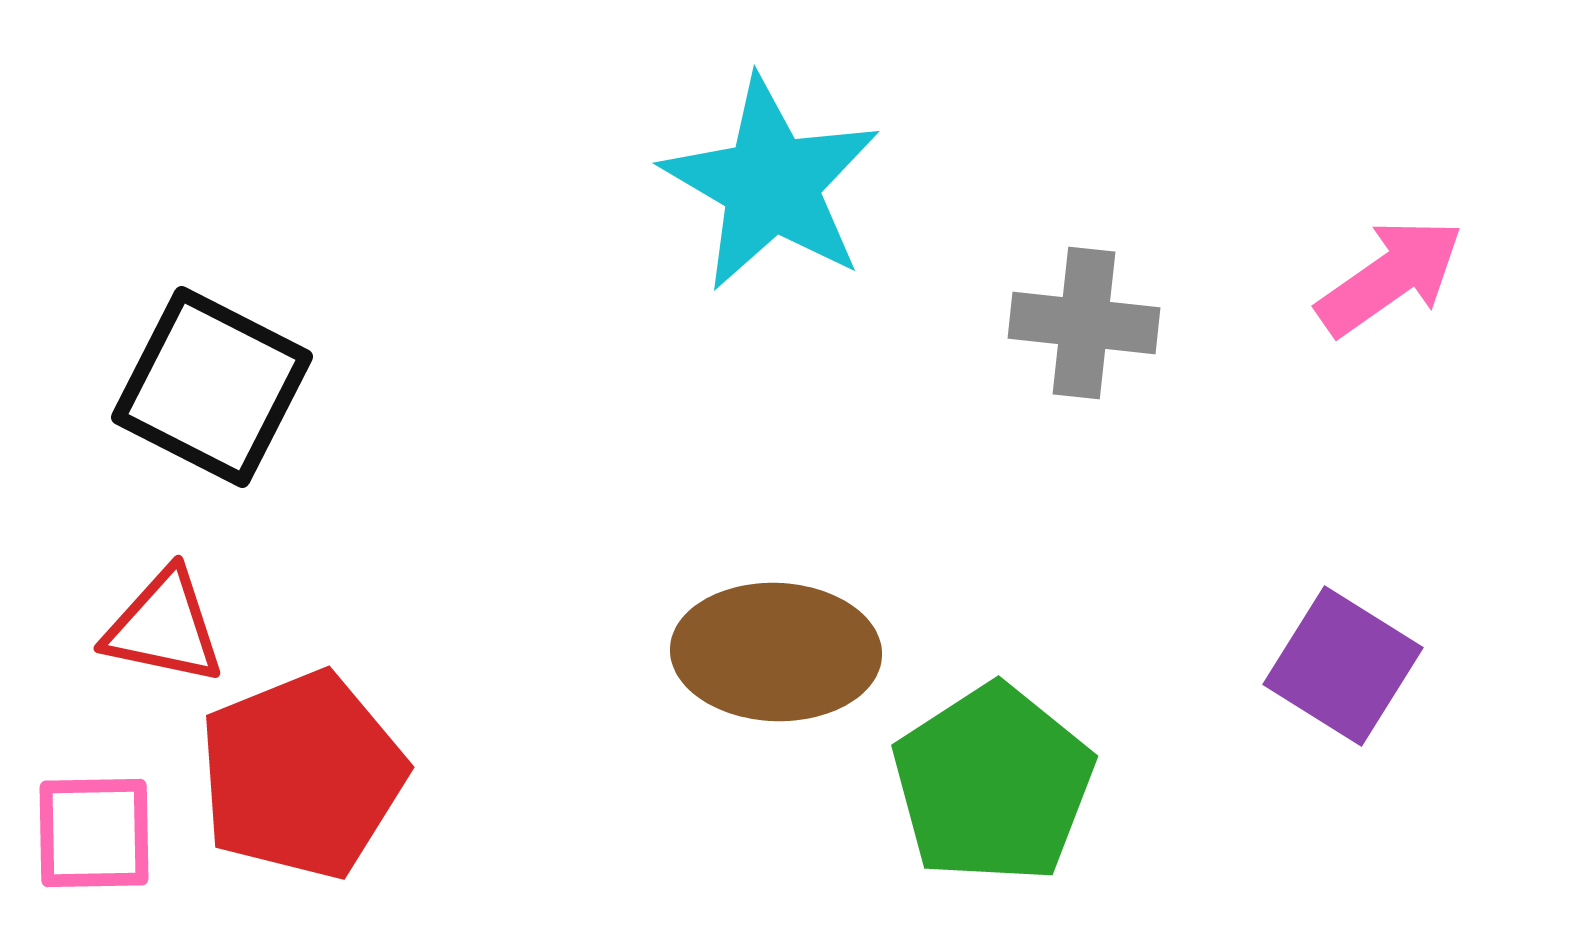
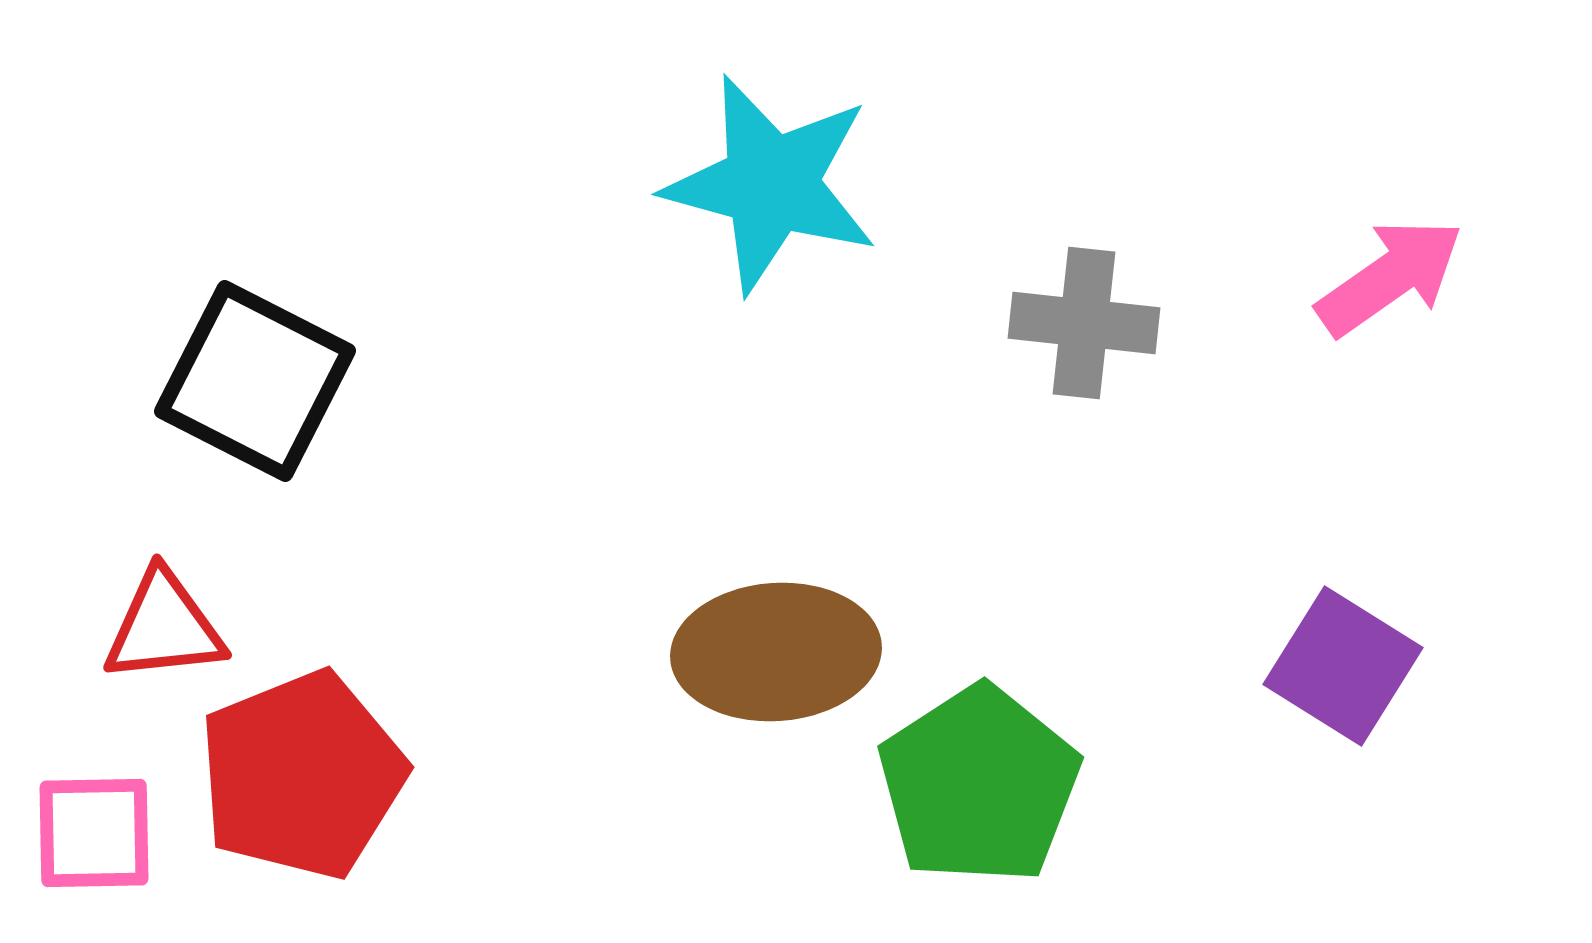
cyan star: rotated 15 degrees counterclockwise
black square: moved 43 px right, 6 px up
red triangle: rotated 18 degrees counterclockwise
brown ellipse: rotated 6 degrees counterclockwise
green pentagon: moved 14 px left, 1 px down
